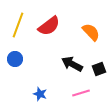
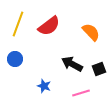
yellow line: moved 1 px up
blue star: moved 4 px right, 8 px up
